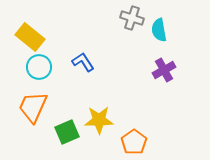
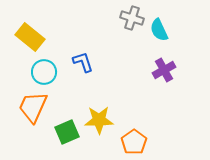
cyan semicircle: rotated 15 degrees counterclockwise
blue L-shape: rotated 15 degrees clockwise
cyan circle: moved 5 px right, 5 px down
